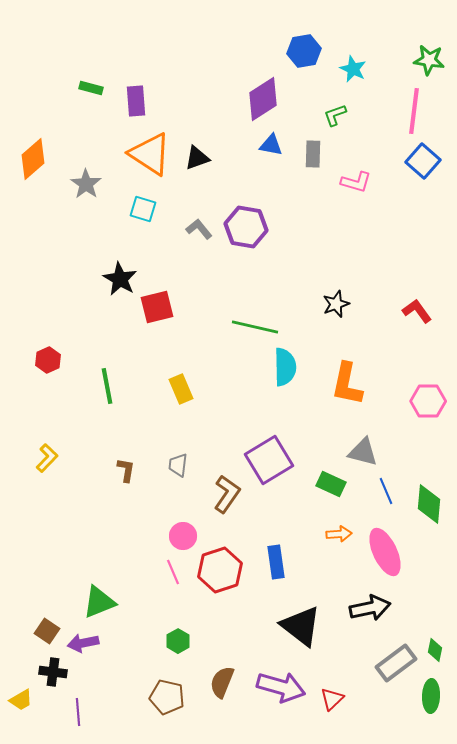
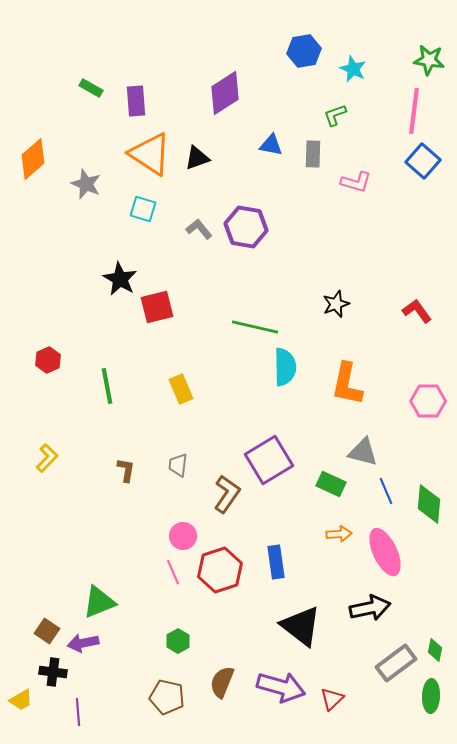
green rectangle at (91, 88): rotated 15 degrees clockwise
purple diamond at (263, 99): moved 38 px left, 6 px up
gray star at (86, 184): rotated 12 degrees counterclockwise
